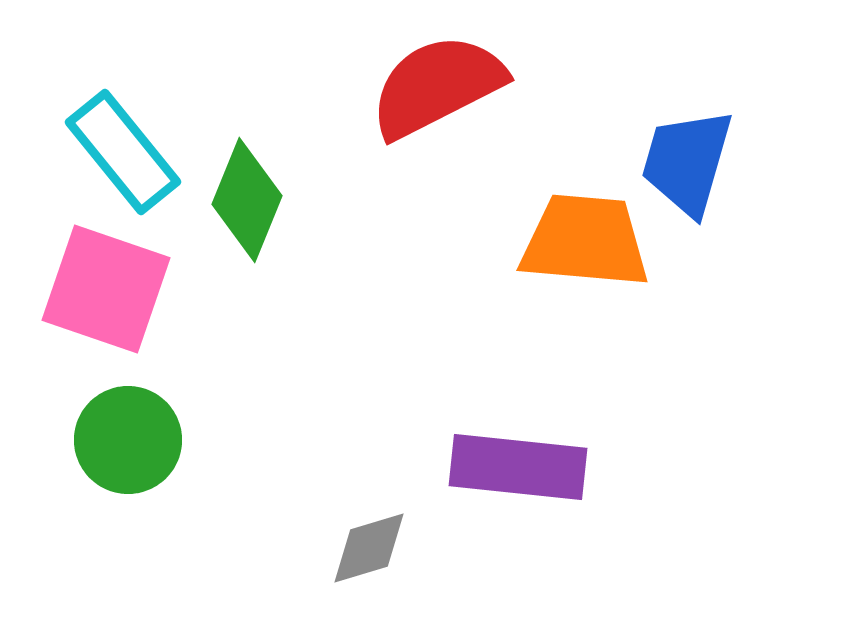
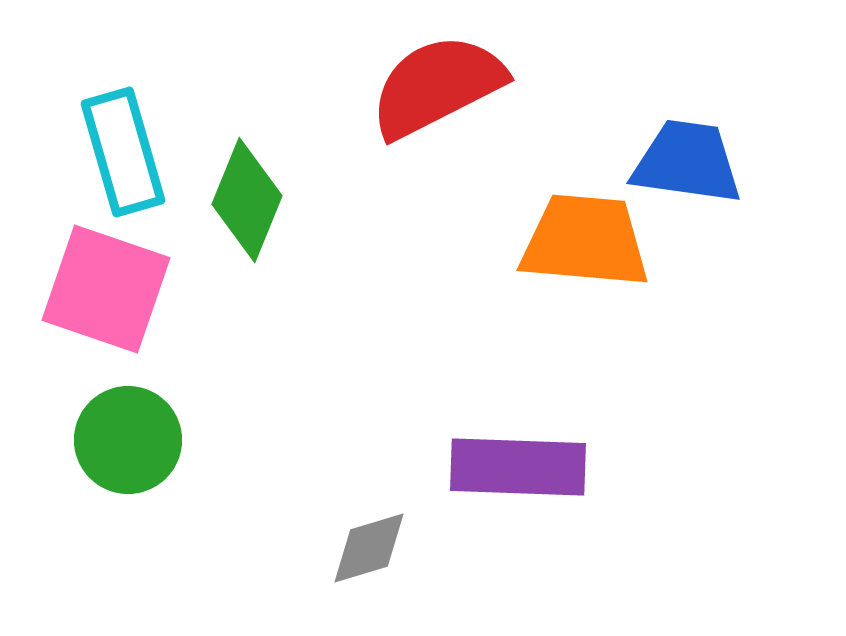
cyan rectangle: rotated 23 degrees clockwise
blue trapezoid: rotated 82 degrees clockwise
purple rectangle: rotated 4 degrees counterclockwise
